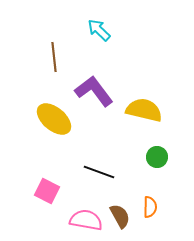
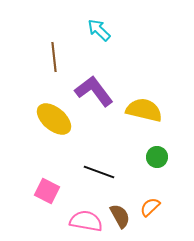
orange semicircle: rotated 135 degrees counterclockwise
pink semicircle: moved 1 px down
